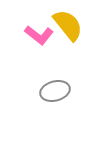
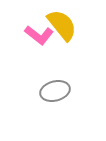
yellow semicircle: moved 6 px left
